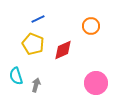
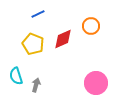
blue line: moved 5 px up
red diamond: moved 11 px up
